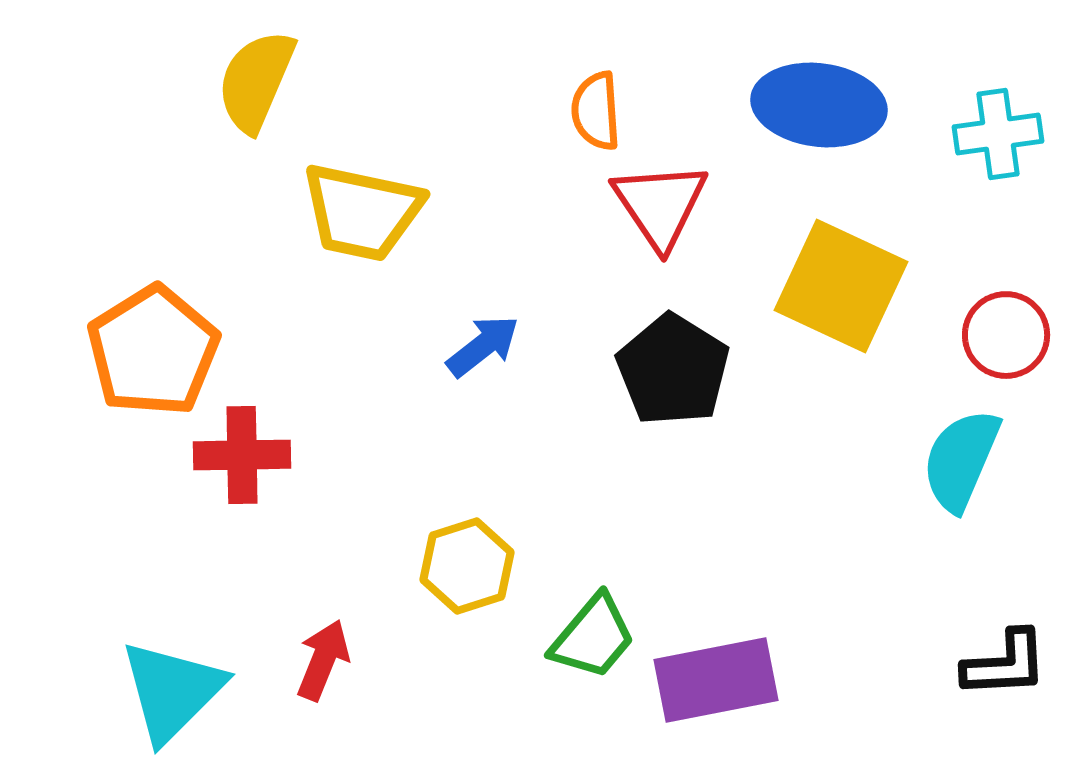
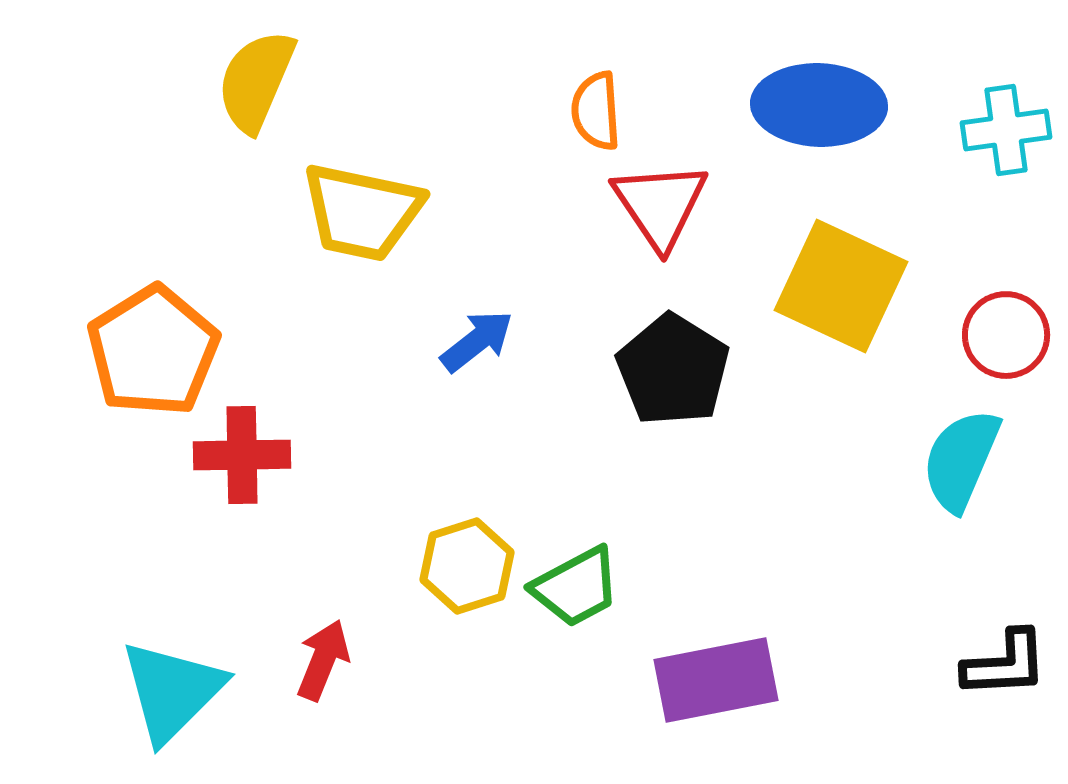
blue ellipse: rotated 5 degrees counterclockwise
cyan cross: moved 8 px right, 4 px up
blue arrow: moved 6 px left, 5 px up
green trapezoid: moved 17 px left, 50 px up; rotated 22 degrees clockwise
